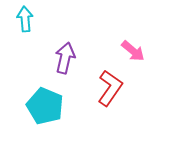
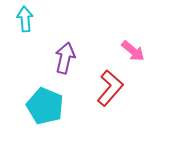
red L-shape: rotated 6 degrees clockwise
